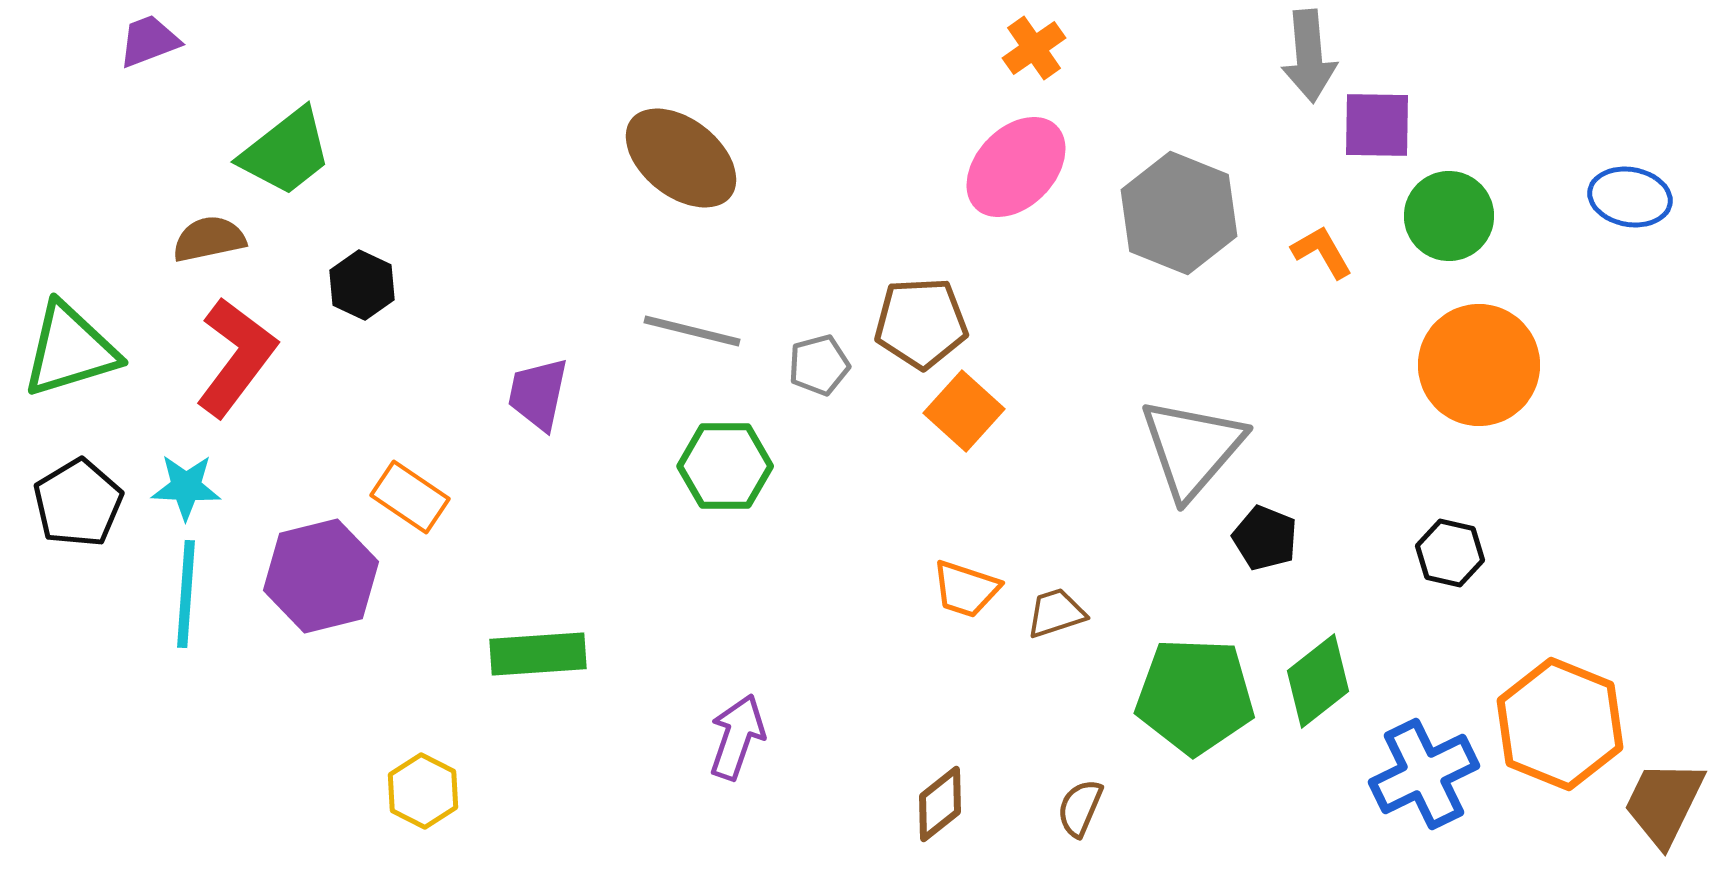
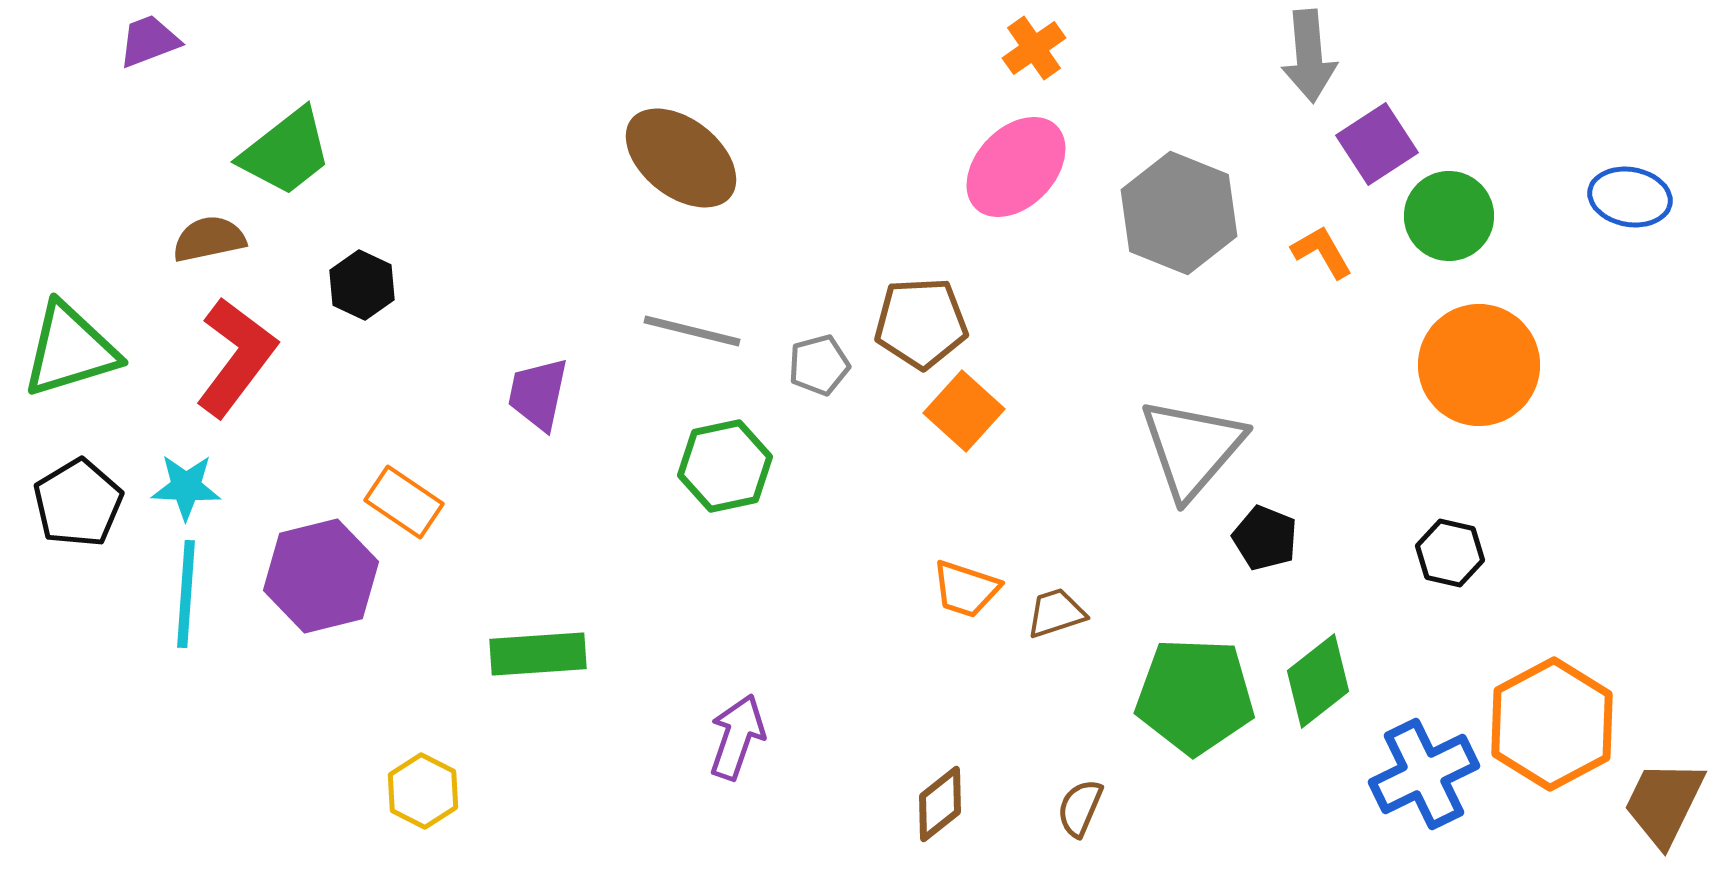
purple square at (1377, 125): moved 19 px down; rotated 34 degrees counterclockwise
green hexagon at (725, 466): rotated 12 degrees counterclockwise
orange rectangle at (410, 497): moved 6 px left, 5 px down
orange hexagon at (1560, 724): moved 8 px left; rotated 10 degrees clockwise
